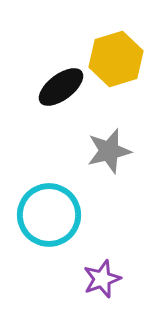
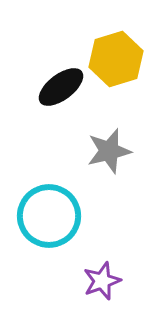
cyan circle: moved 1 px down
purple star: moved 2 px down
